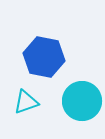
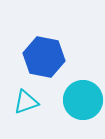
cyan circle: moved 1 px right, 1 px up
